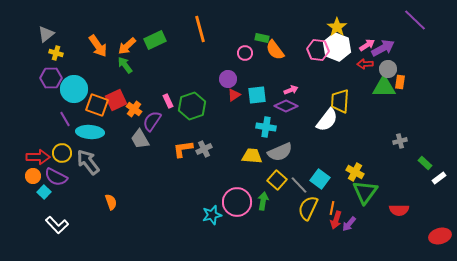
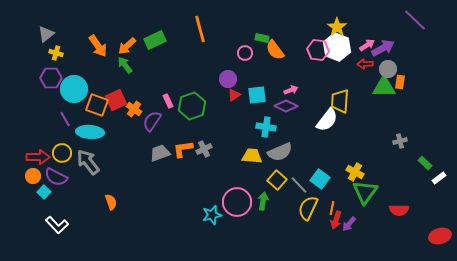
gray trapezoid at (140, 139): moved 20 px right, 14 px down; rotated 100 degrees clockwise
